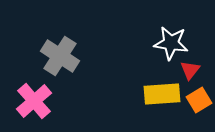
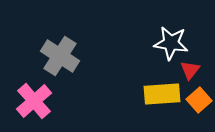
orange square: rotated 10 degrees counterclockwise
